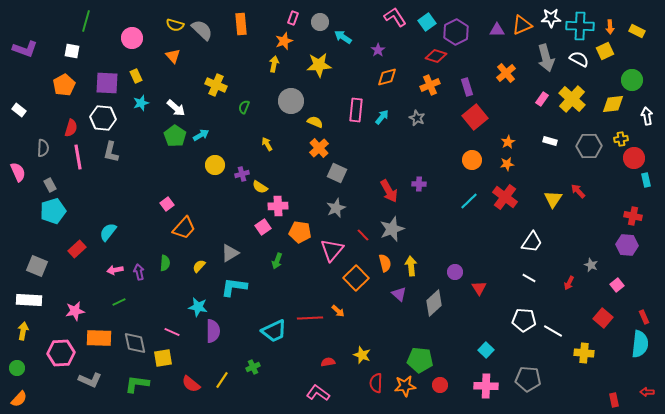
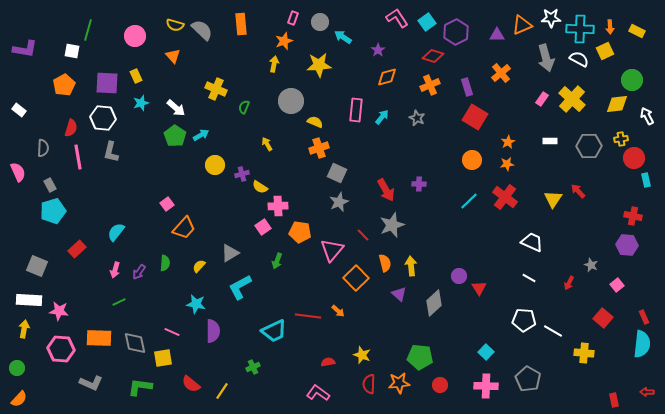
pink L-shape at (395, 17): moved 2 px right, 1 px down
green line at (86, 21): moved 2 px right, 9 px down
cyan cross at (580, 26): moved 3 px down
purple triangle at (497, 30): moved 5 px down
pink circle at (132, 38): moved 3 px right, 2 px up
purple L-shape at (25, 49): rotated 10 degrees counterclockwise
red diamond at (436, 56): moved 3 px left
orange cross at (506, 73): moved 5 px left
yellow cross at (216, 85): moved 4 px down
yellow diamond at (613, 104): moved 4 px right
white arrow at (647, 116): rotated 18 degrees counterclockwise
red square at (475, 117): rotated 20 degrees counterclockwise
white rectangle at (550, 141): rotated 16 degrees counterclockwise
orange cross at (319, 148): rotated 24 degrees clockwise
red arrow at (389, 191): moved 3 px left, 1 px up
gray star at (336, 208): moved 3 px right, 6 px up
gray star at (392, 229): moved 4 px up
cyan semicircle at (108, 232): moved 8 px right
white trapezoid at (532, 242): rotated 100 degrees counterclockwise
pink arrow at (115, 270): rotated 63 degrees counterclockwise
purple arrow at (139, 272): rotated 133 degrees counterclockwise
purple circle at (455, 272): moved 4 px right, 4 px down
cyan L-shape at (234, 287): moved 6 px right; rotated 36 degrees counterclockwise
cyan star at (198, 307): moved 2 px left, 3 px up
pink star at (75, 311): moved 16 px left; rotated 18 degrees clockwise
red line at (310, 318): moved 2 px left, 2 px up; rotated 10 degrees clockwise
yellow arrow at (23, 331): moved 1 px right, 2 px up
cyan semicircle at (640, 344): moved 2 px right
cyan square at (486, 350): moved 2 px down
pink hexagon at (61, 353): moved 4 px up; rotated 8 degrees clockwise
green pentagon at (420, 360): moved 3 px up
gray pentagon at (528, 379): rotated 25 degrees clockwise
gray L-shape at (90, 380): moved 1 px right, 3 px down
yellow line at (222, 380): moved 11 px down
red semicircle at (376, 383): moved 7 px left, 1 px down
green L-shape at (137, 384): moved 3 px right, 3 px down
orange star at (405, 386): moved 6 px left, 3 px up
